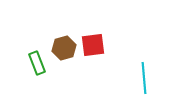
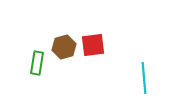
brown hexagon: moved 1 px up
green rectangle: rotated 30 degrees clockwise
